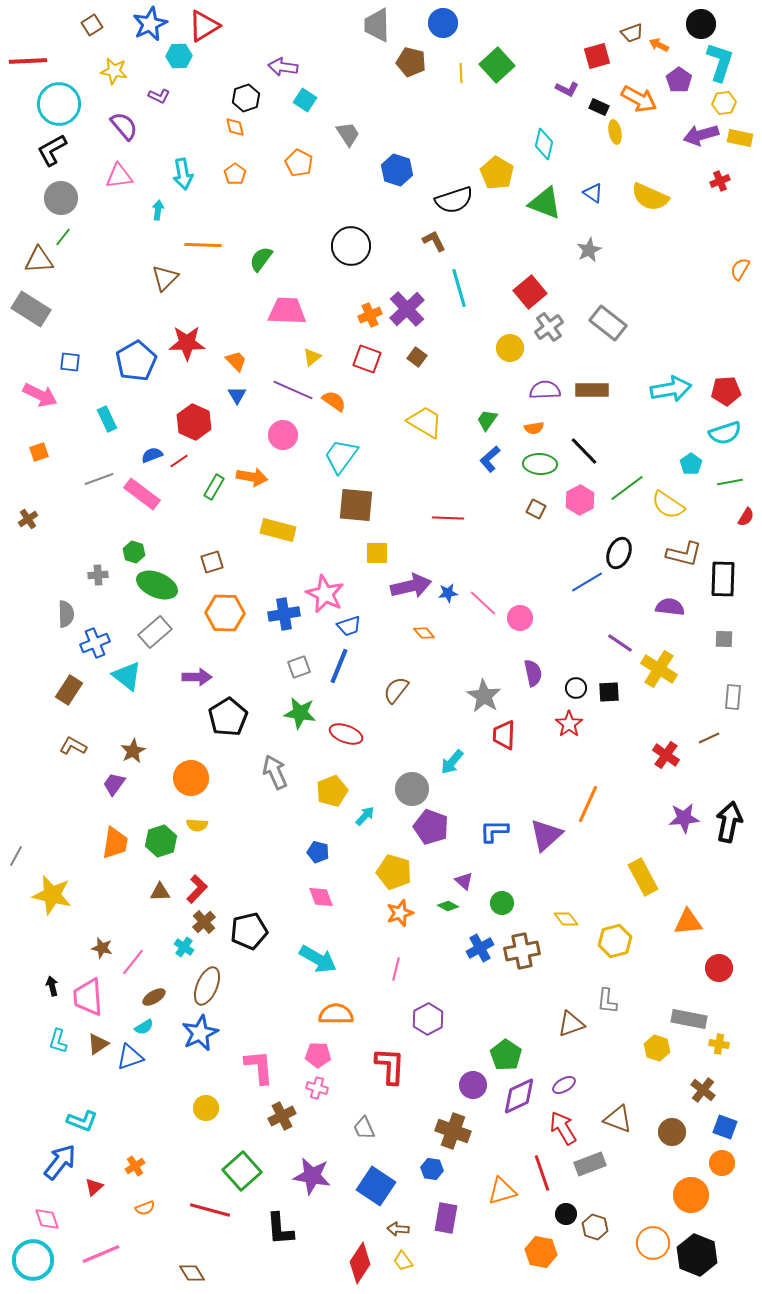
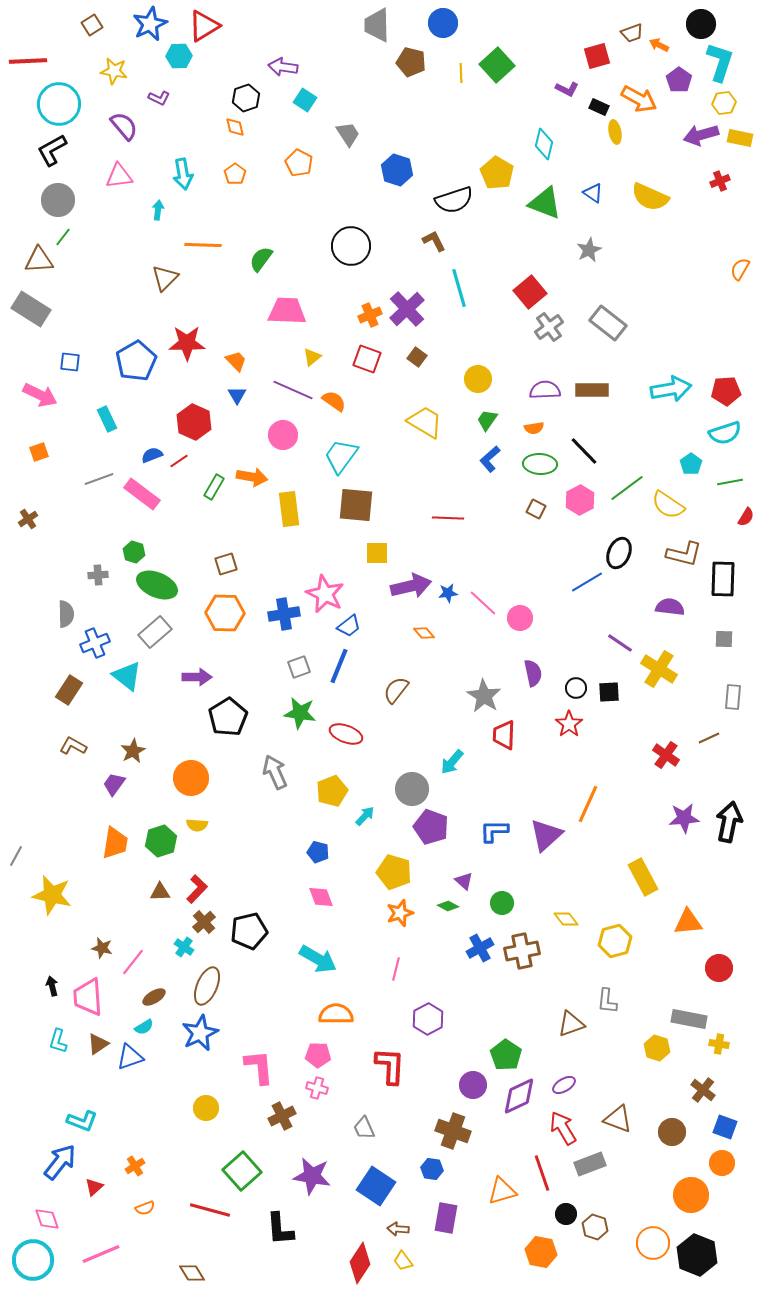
purple L-shape at (159, 96): moved 2 px down
gray circle at (61, 198): moved 3 px left, 2 px down
yellow circle at (510, 348): moved 32 px left, 31 px down
yellow rectangle at (278, 530): moved 11 px right, 21 px up; rotated 68 degrees clockwise
brown square at (212, 562): moved 14 px right, 2 px down
blue trapezoid at (349, 626): rotated 20 degrees counterclockwise
